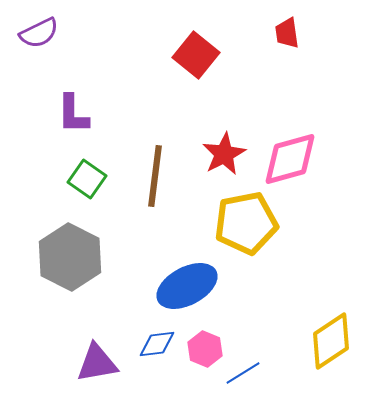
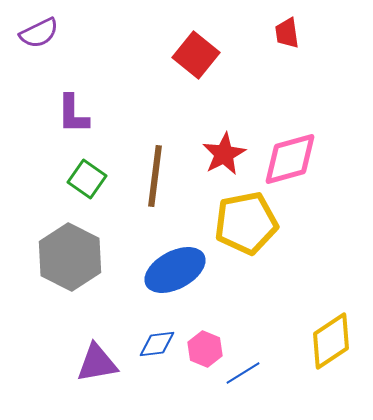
blue ellipse: moved 12 px left, 16 px up
